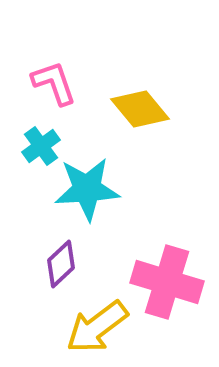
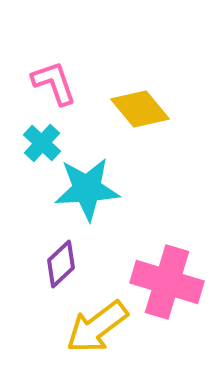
cyan cross: moved 1 px right, 3 px up; rotated 12 degrees counterclockwise
